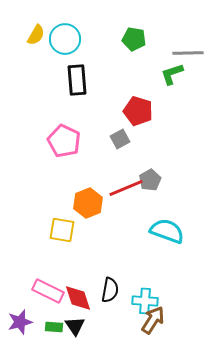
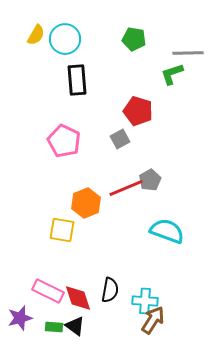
orange hexagon: moved 2 px left
purple star: moved 4 px up
black triangle: rotated 20 degrees counterclockwise
